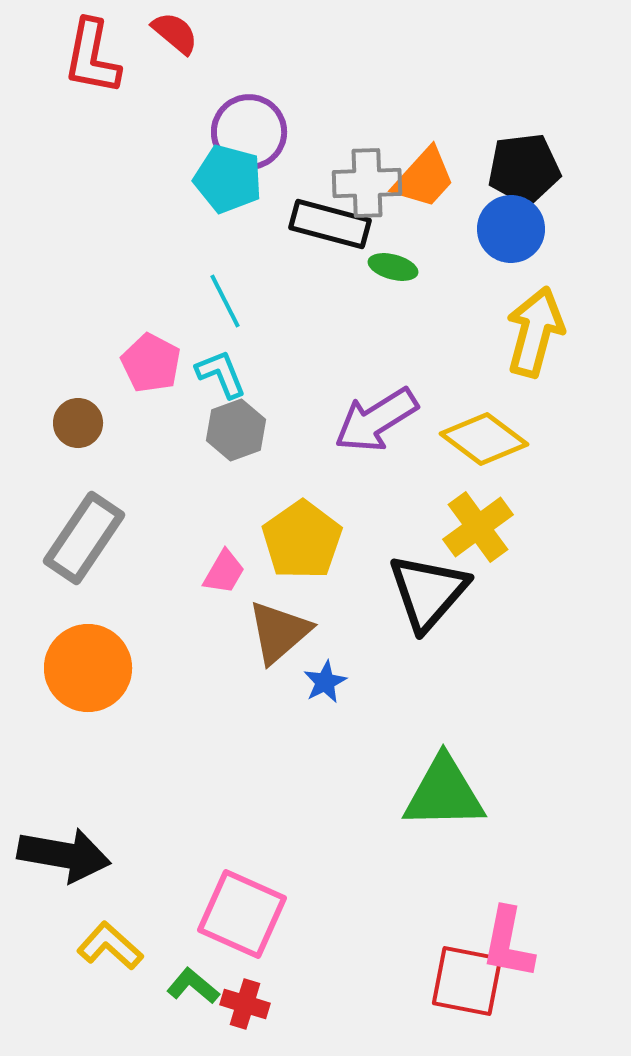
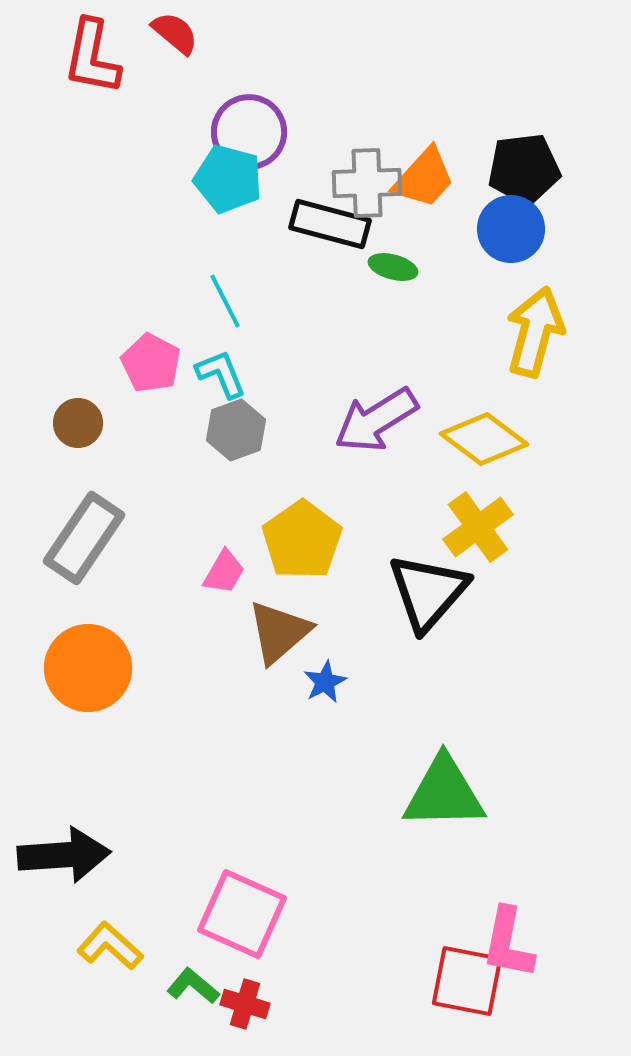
black arrow: rotated 14 degrees counterclockwise
